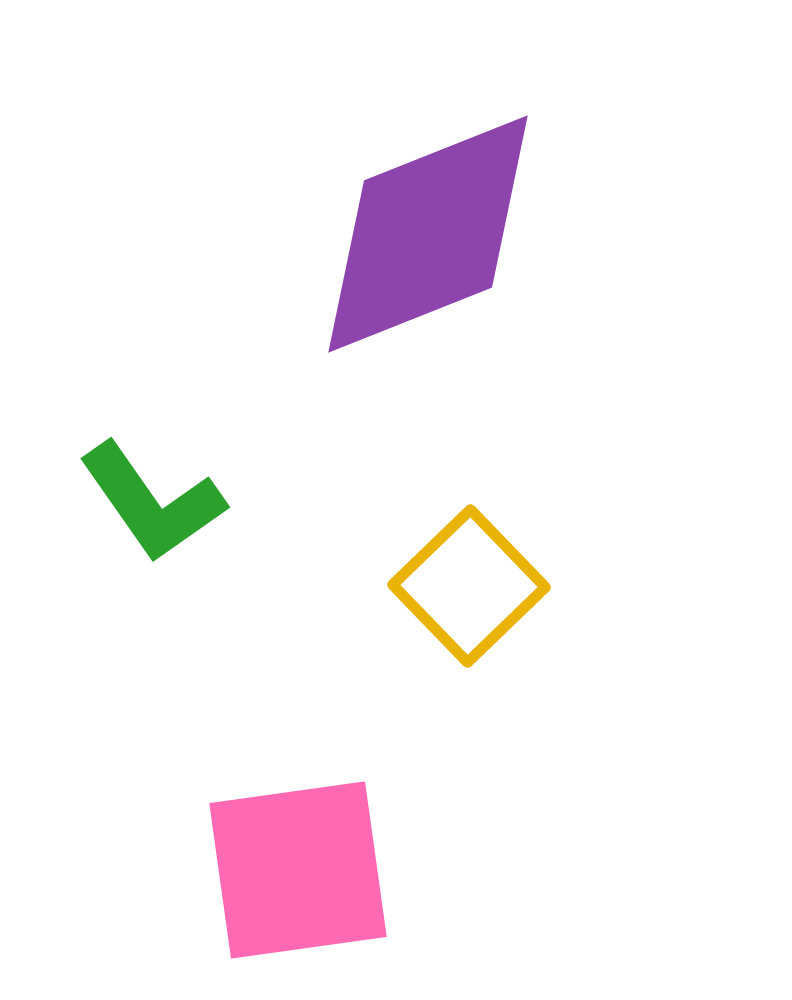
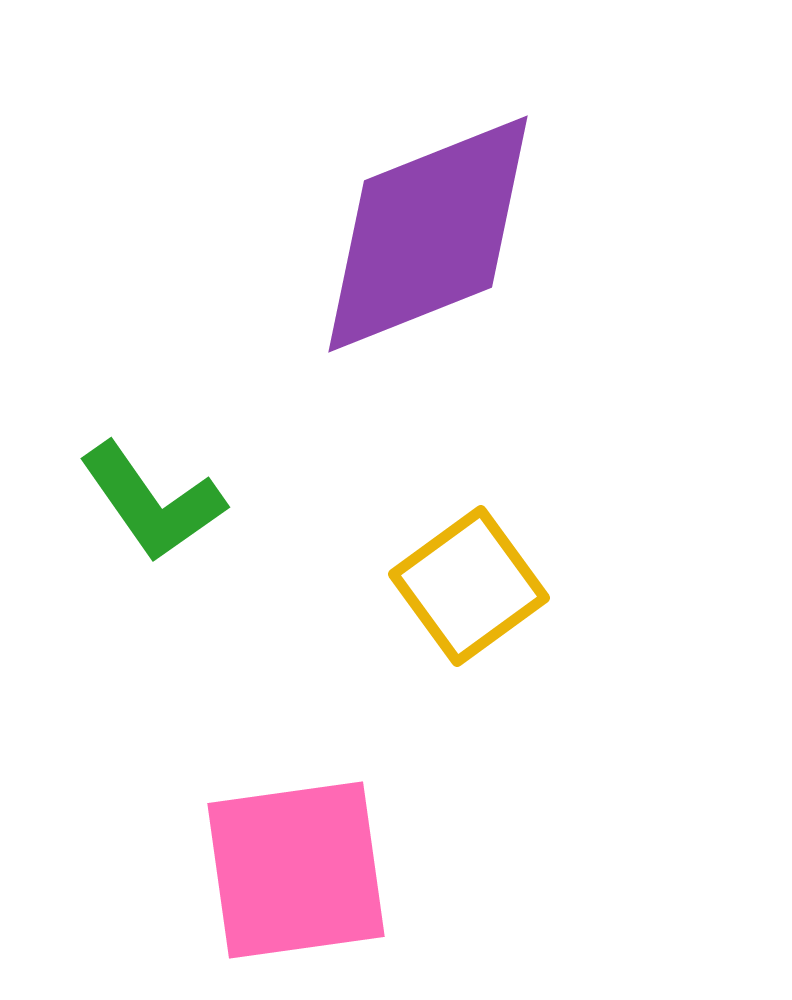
yellow square: rotated 8 degrees clockwise
pink square: moved 2 px left
